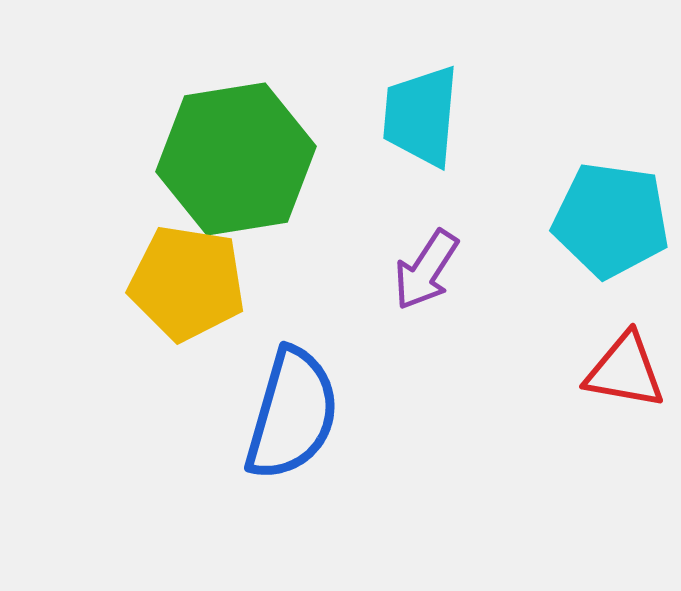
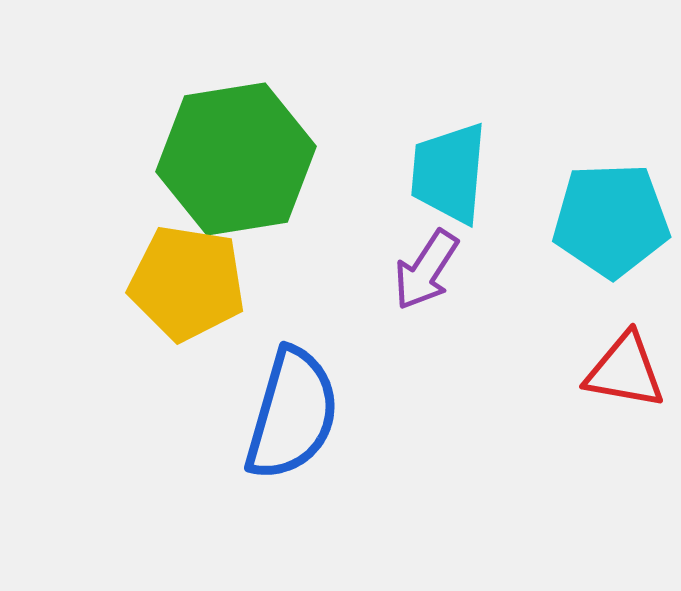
cyan trapezoid: moved 28 px right, 57 px down
cyan pentagon: rotated 10 degrees counterclockwise
